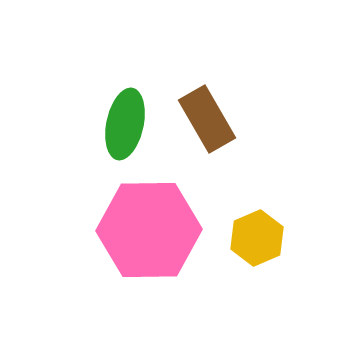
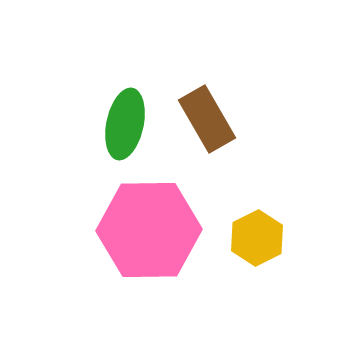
yellow hexagon: rotated 4 degrees counterclockwise
